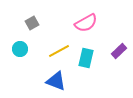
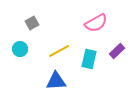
pink semicircle: moved 10 px right
purple rectangle: moved 2 px left
cyan rectangle: moved 3 px right, 1 px down
blue triangle: rotated 25 degrees counterclockwise
